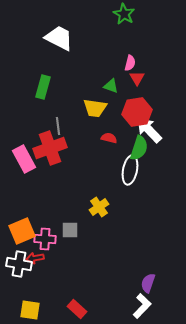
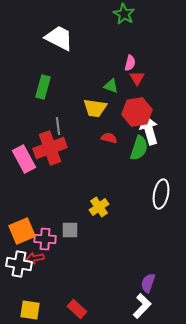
white arrow: rotated 28 degrees clockwise
white ellipse: moved 31 px right, 24 px down
